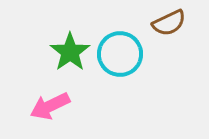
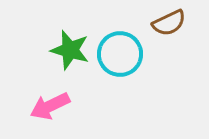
green star: moved 2 px up; rotated 21 degrees counterclockwise
